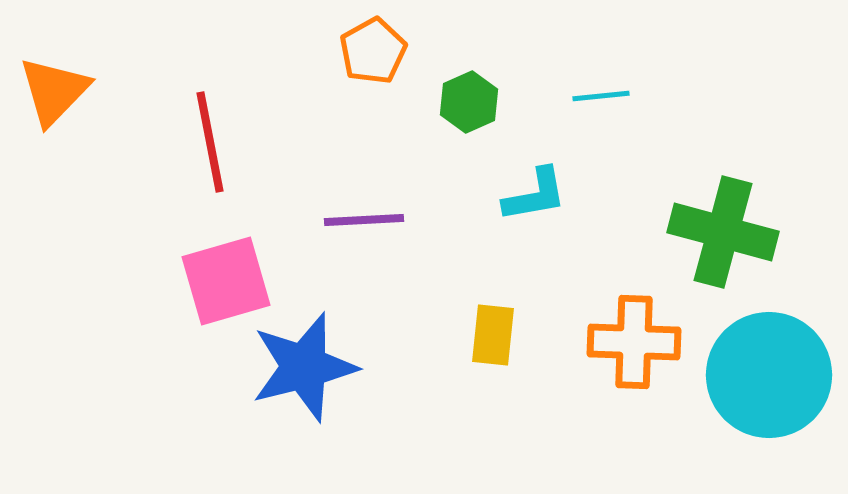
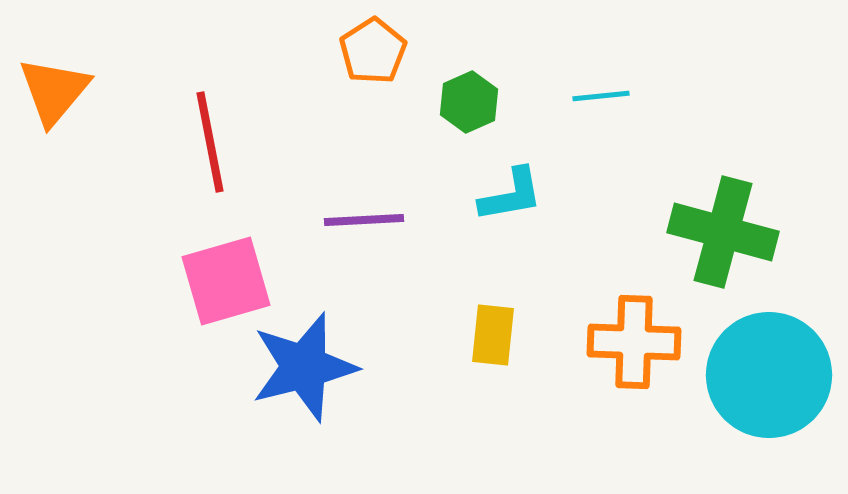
orange pentagon: rotated 4 degrees counterclockwise
orange triangle: rotated 4 degrees counterclockwise
cyan L-shape: moved 24 px left
